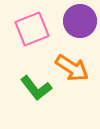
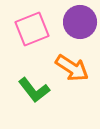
purple circle: moved 1 px down
green L-shape: moved 2 px left, 2 px down
